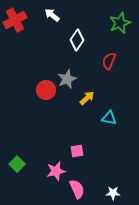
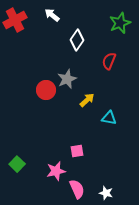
yellow arrow: moved 2 px down
white star: moved 7 px left; rotated 16 degrees clockwise
